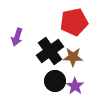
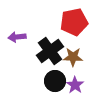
purple arrow: rotated 66 degrees clockwise
purple star: moved 1 px up
